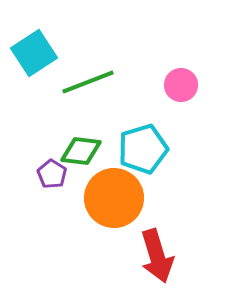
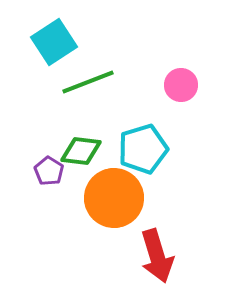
cyan square: moved 20 px right, 11 px up
purple pentagon: moved 3 px left, 3 px up
